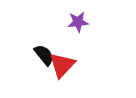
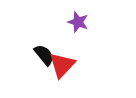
purple star: rotated 25 degrees clockwise
